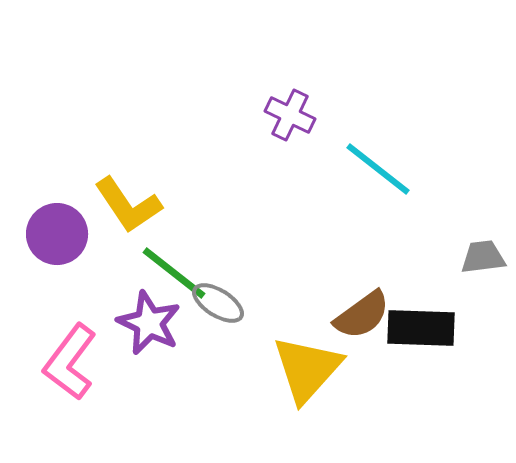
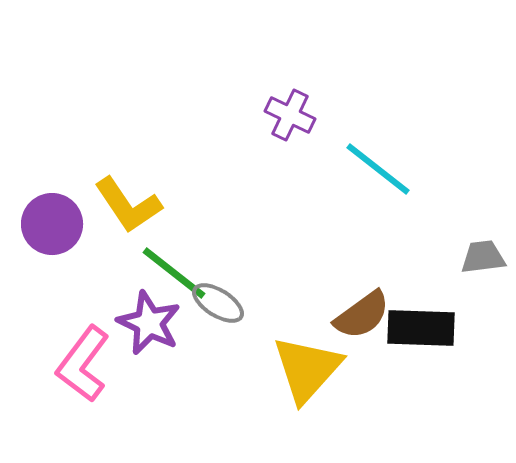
purple circle: moved 5 px left, 10 px up
pink L-shape: moved 13 px right, 2 px down
